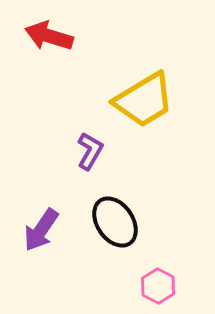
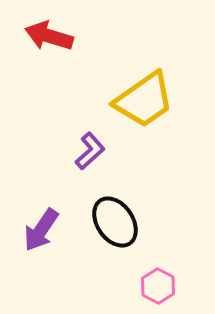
yellow trapezoid: rotated 4 degrees counterclockwise
purple L-shape: rotated 18 degrees clockwise
